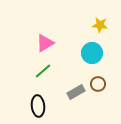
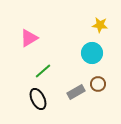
pink triangle: moved 16 px left, 5 px up
black ellipse: moved 7 px up; rotated 20 degrees counterclockwise
